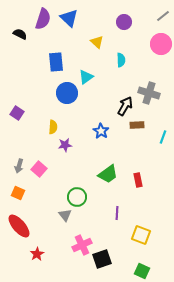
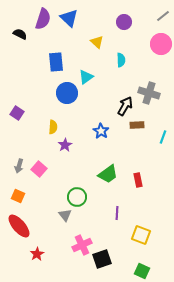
purple star: rotated 24 degrees counterclockwise
orange square: moved 3 px down
